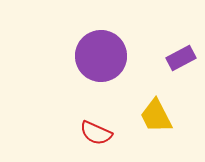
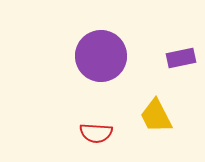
purple rectangle: rotated 16 degrees clockwise
red semicircle: rotated 20 degrees counterclockwise
